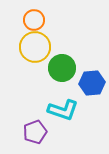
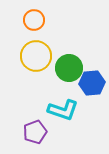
yellow circle: moved 1 px right, 9 px down
green circle: moved 7 px right
